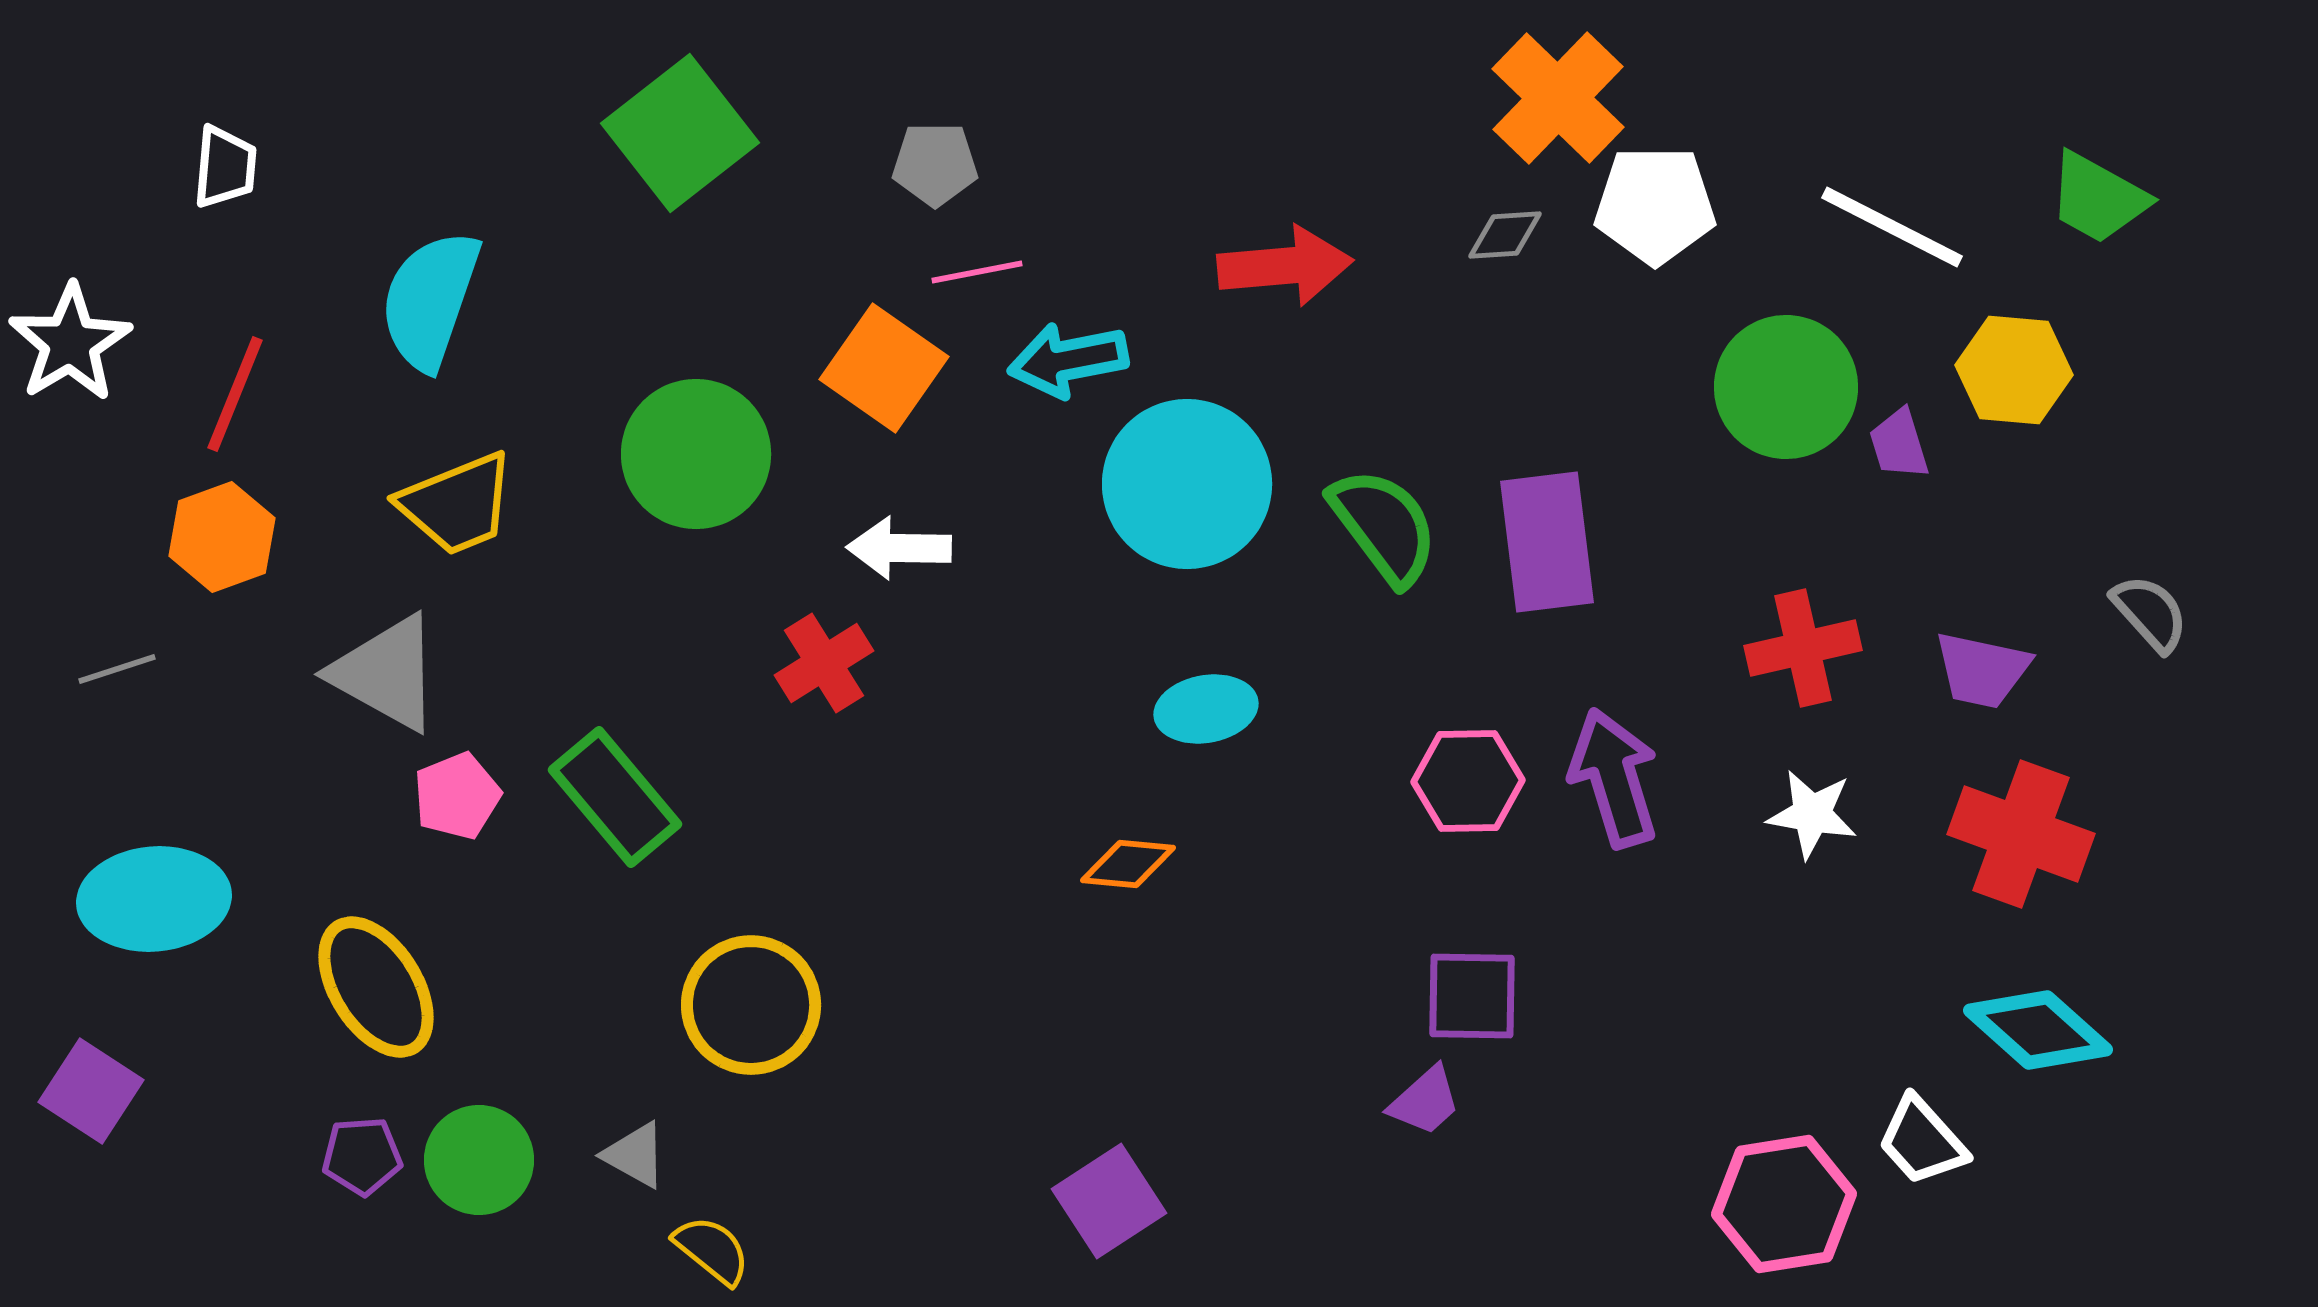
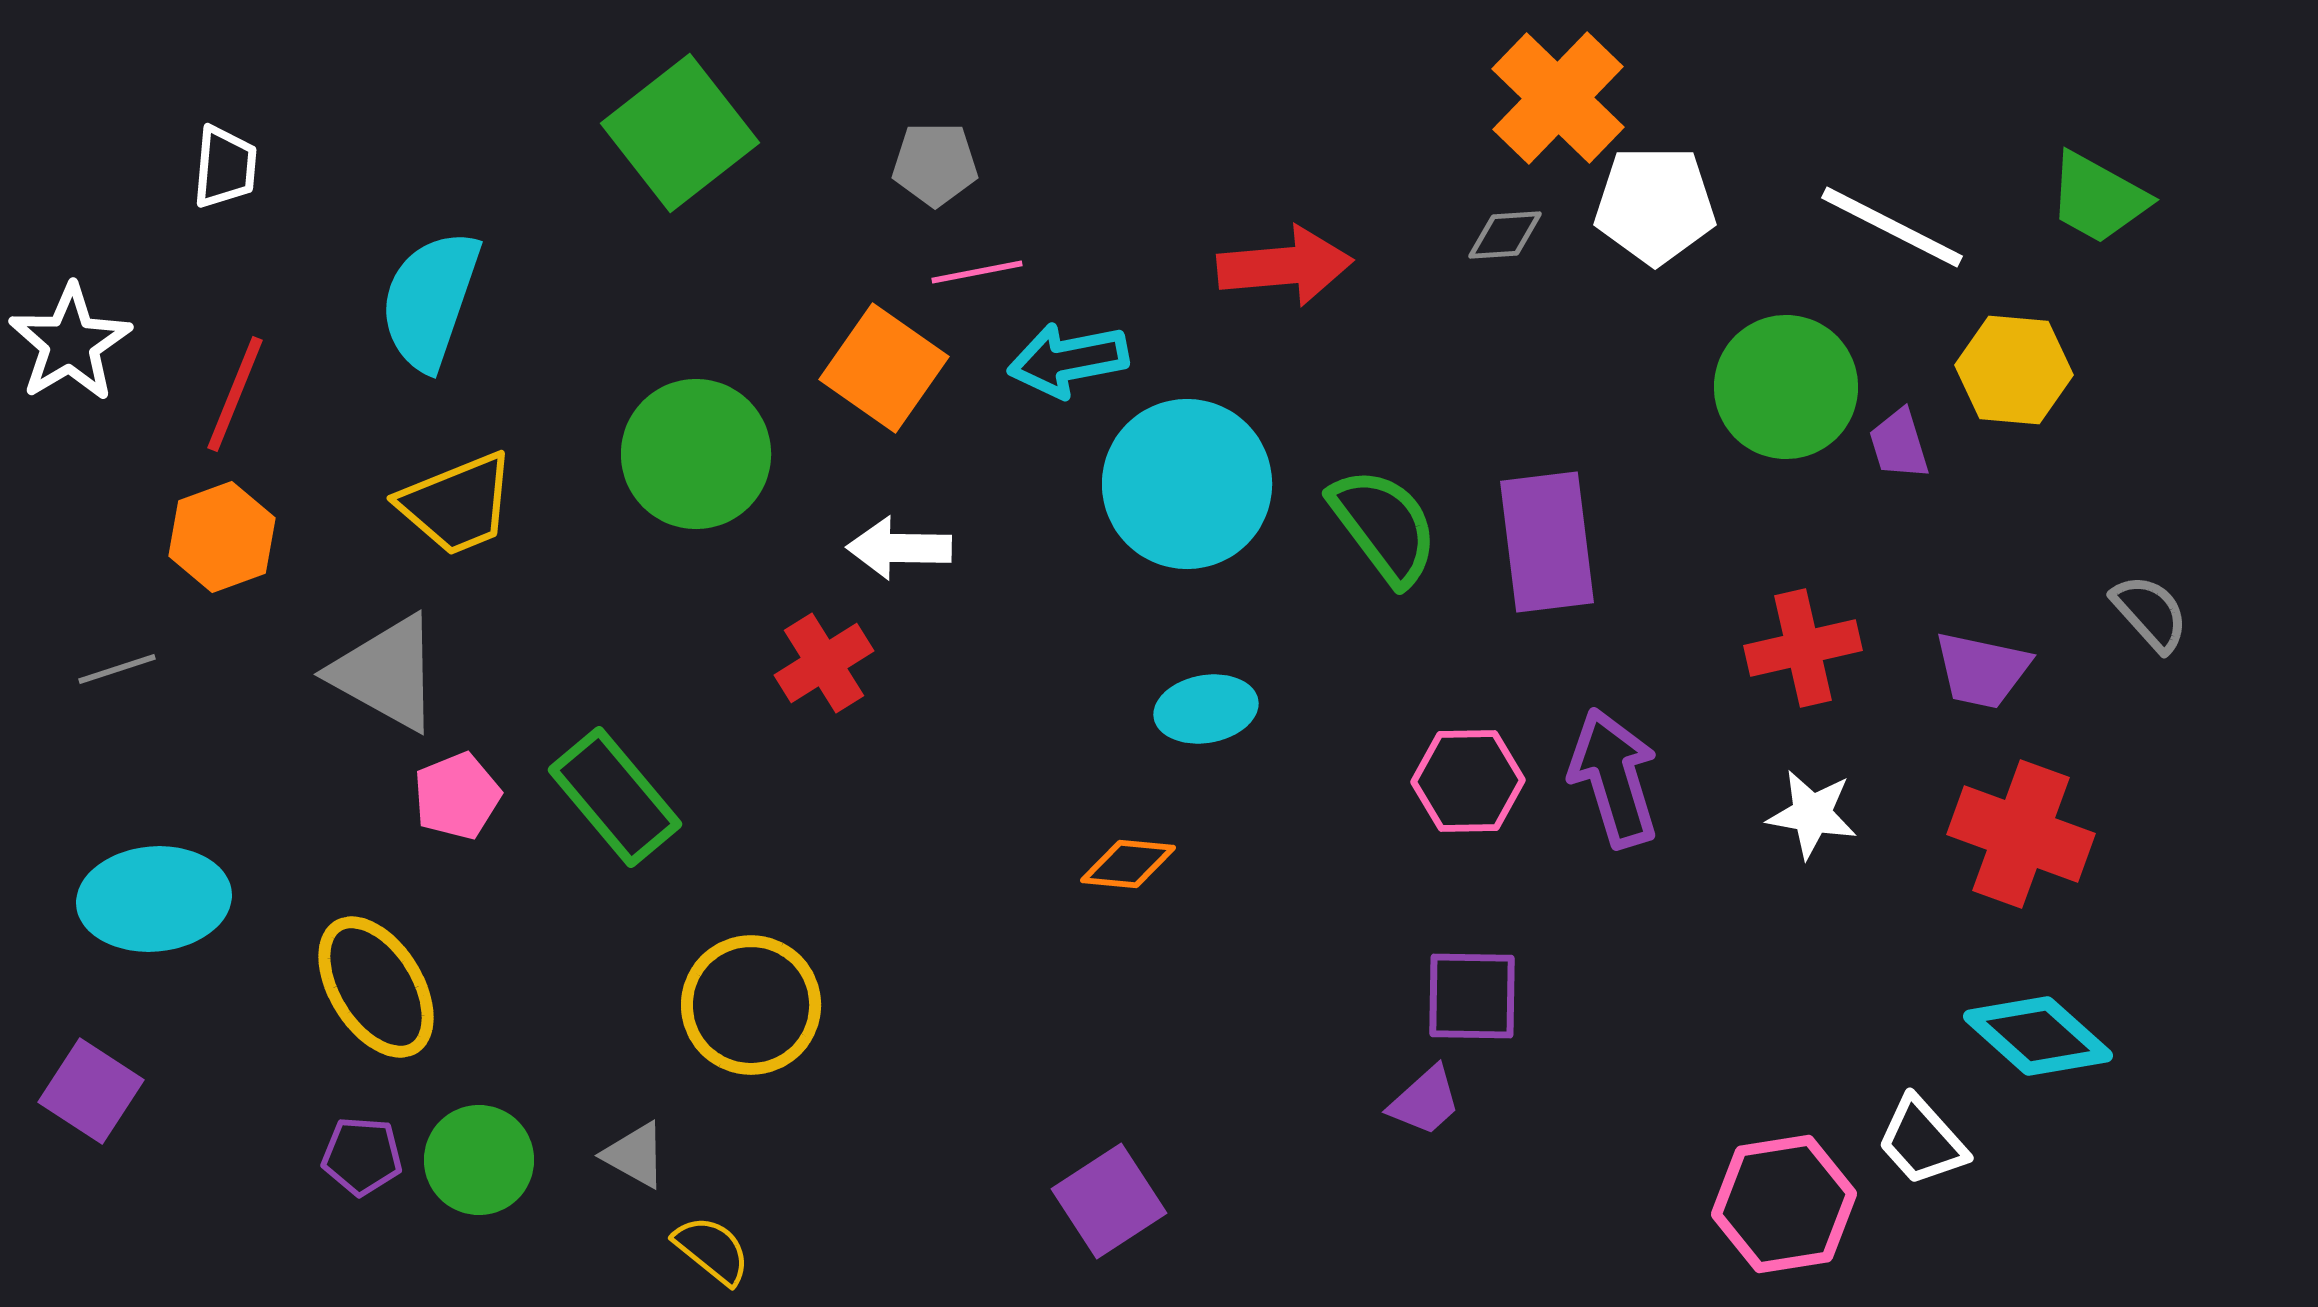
cyan diamond at (2038, 1030): moved 6 px down
purple pentagon at (362, 1156): rotated 8 degrees clockwise
